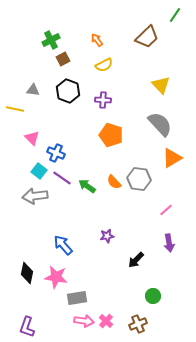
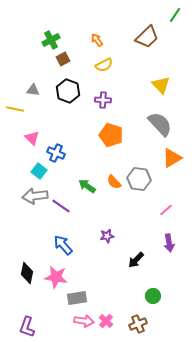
purple line: moved 1 px left, 28 px down
